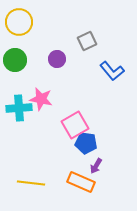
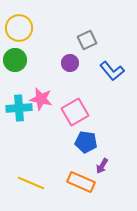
yellow circle: moved 6 px down
gray square: moved 1 px up
purple circle: moved 13 px right, 4 px down
pink square: moved 13 px up
blue pentagon: moved 1 px up
purple arrow: moved 6 px right
yellow line: rotated 16 degrees clockwise
